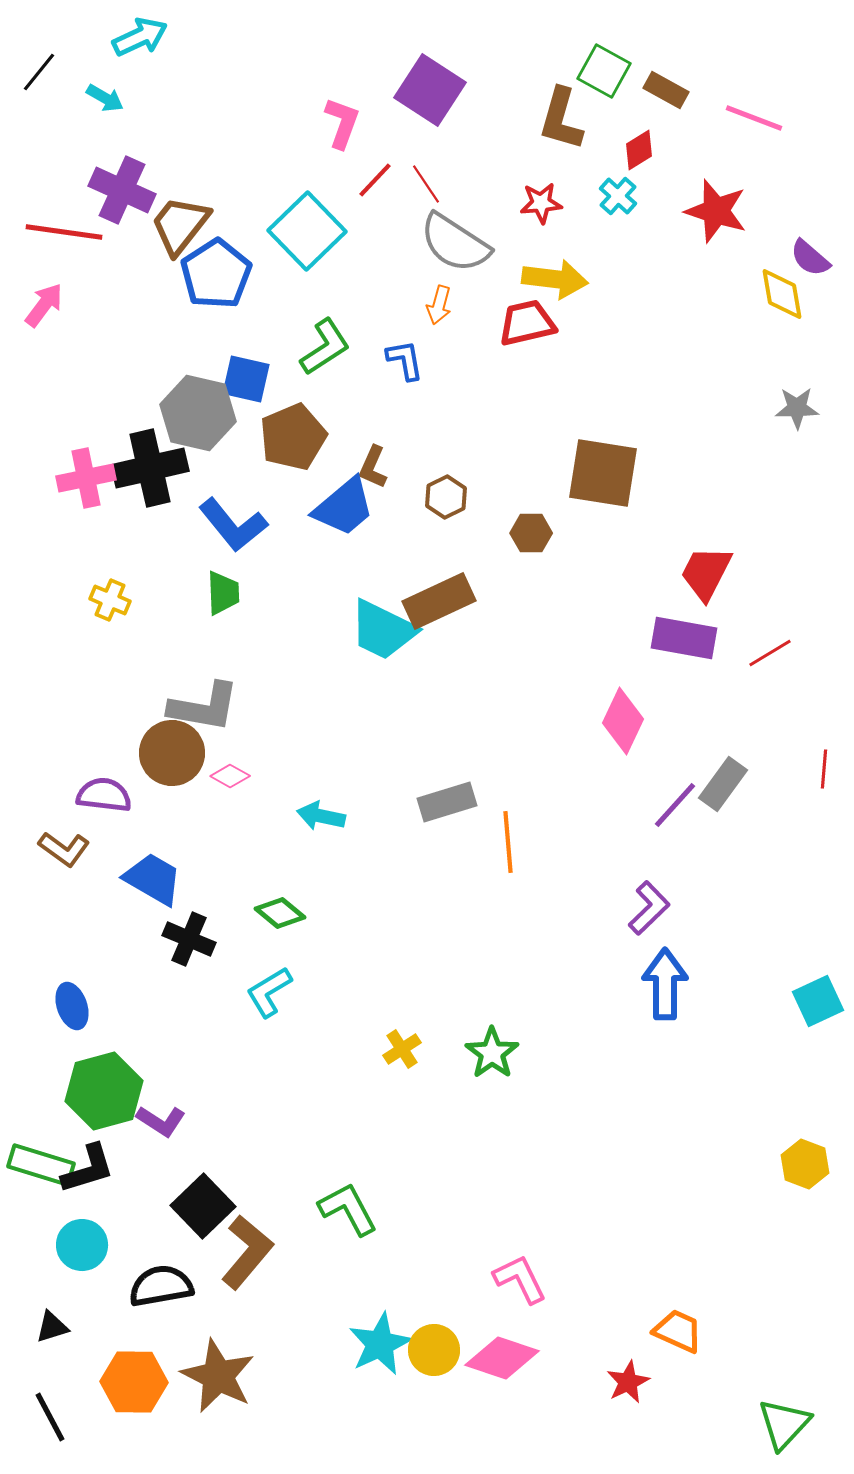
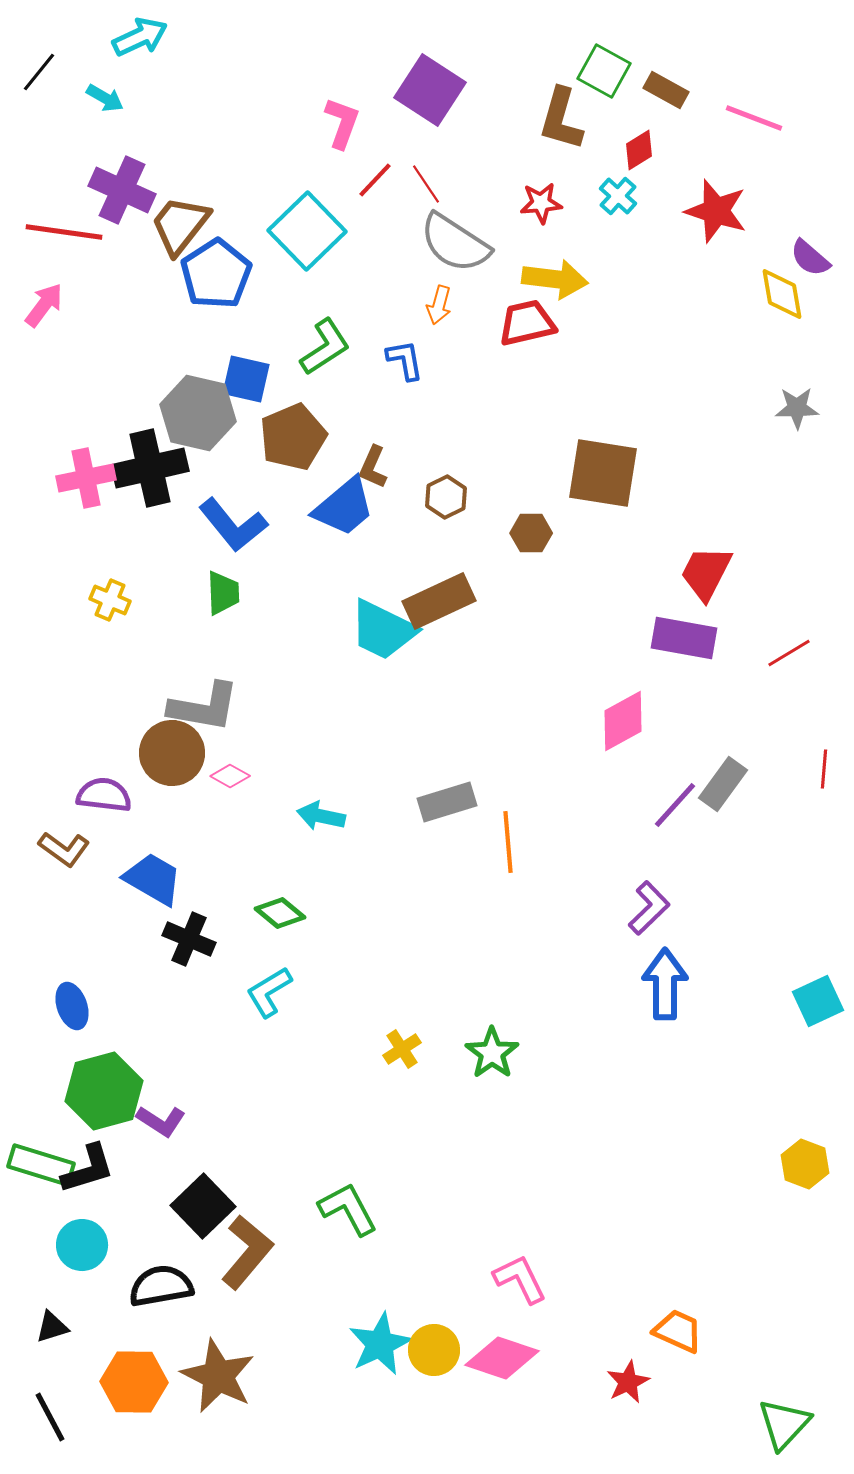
red line at (770, 653): moved 19 px right
pink diamond at (623, 721): rotated 36 degrees clockwise
